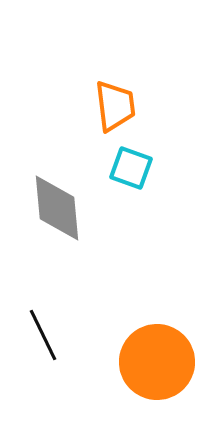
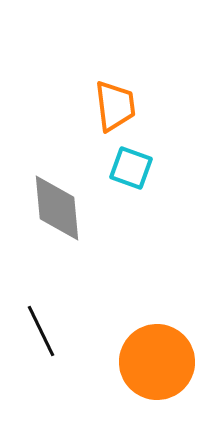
black line: moved 2 px left, 4 px up
